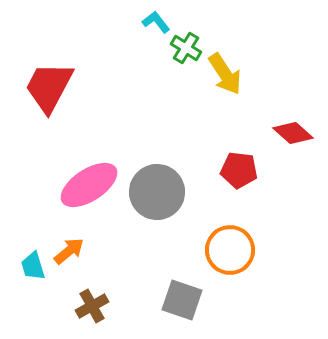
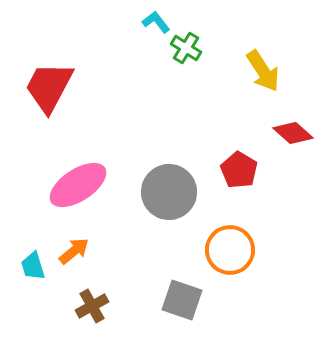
yellow arrow: moved 38 px right, 3 px up
red pentagon: rotated 24 degrees clockwise
pink ellipse: moved 11 px left
gray circle: moved 12 px right
orange arrow: moved 5 px right
